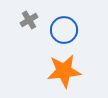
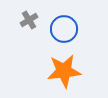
blue circle: moved 1 px up
